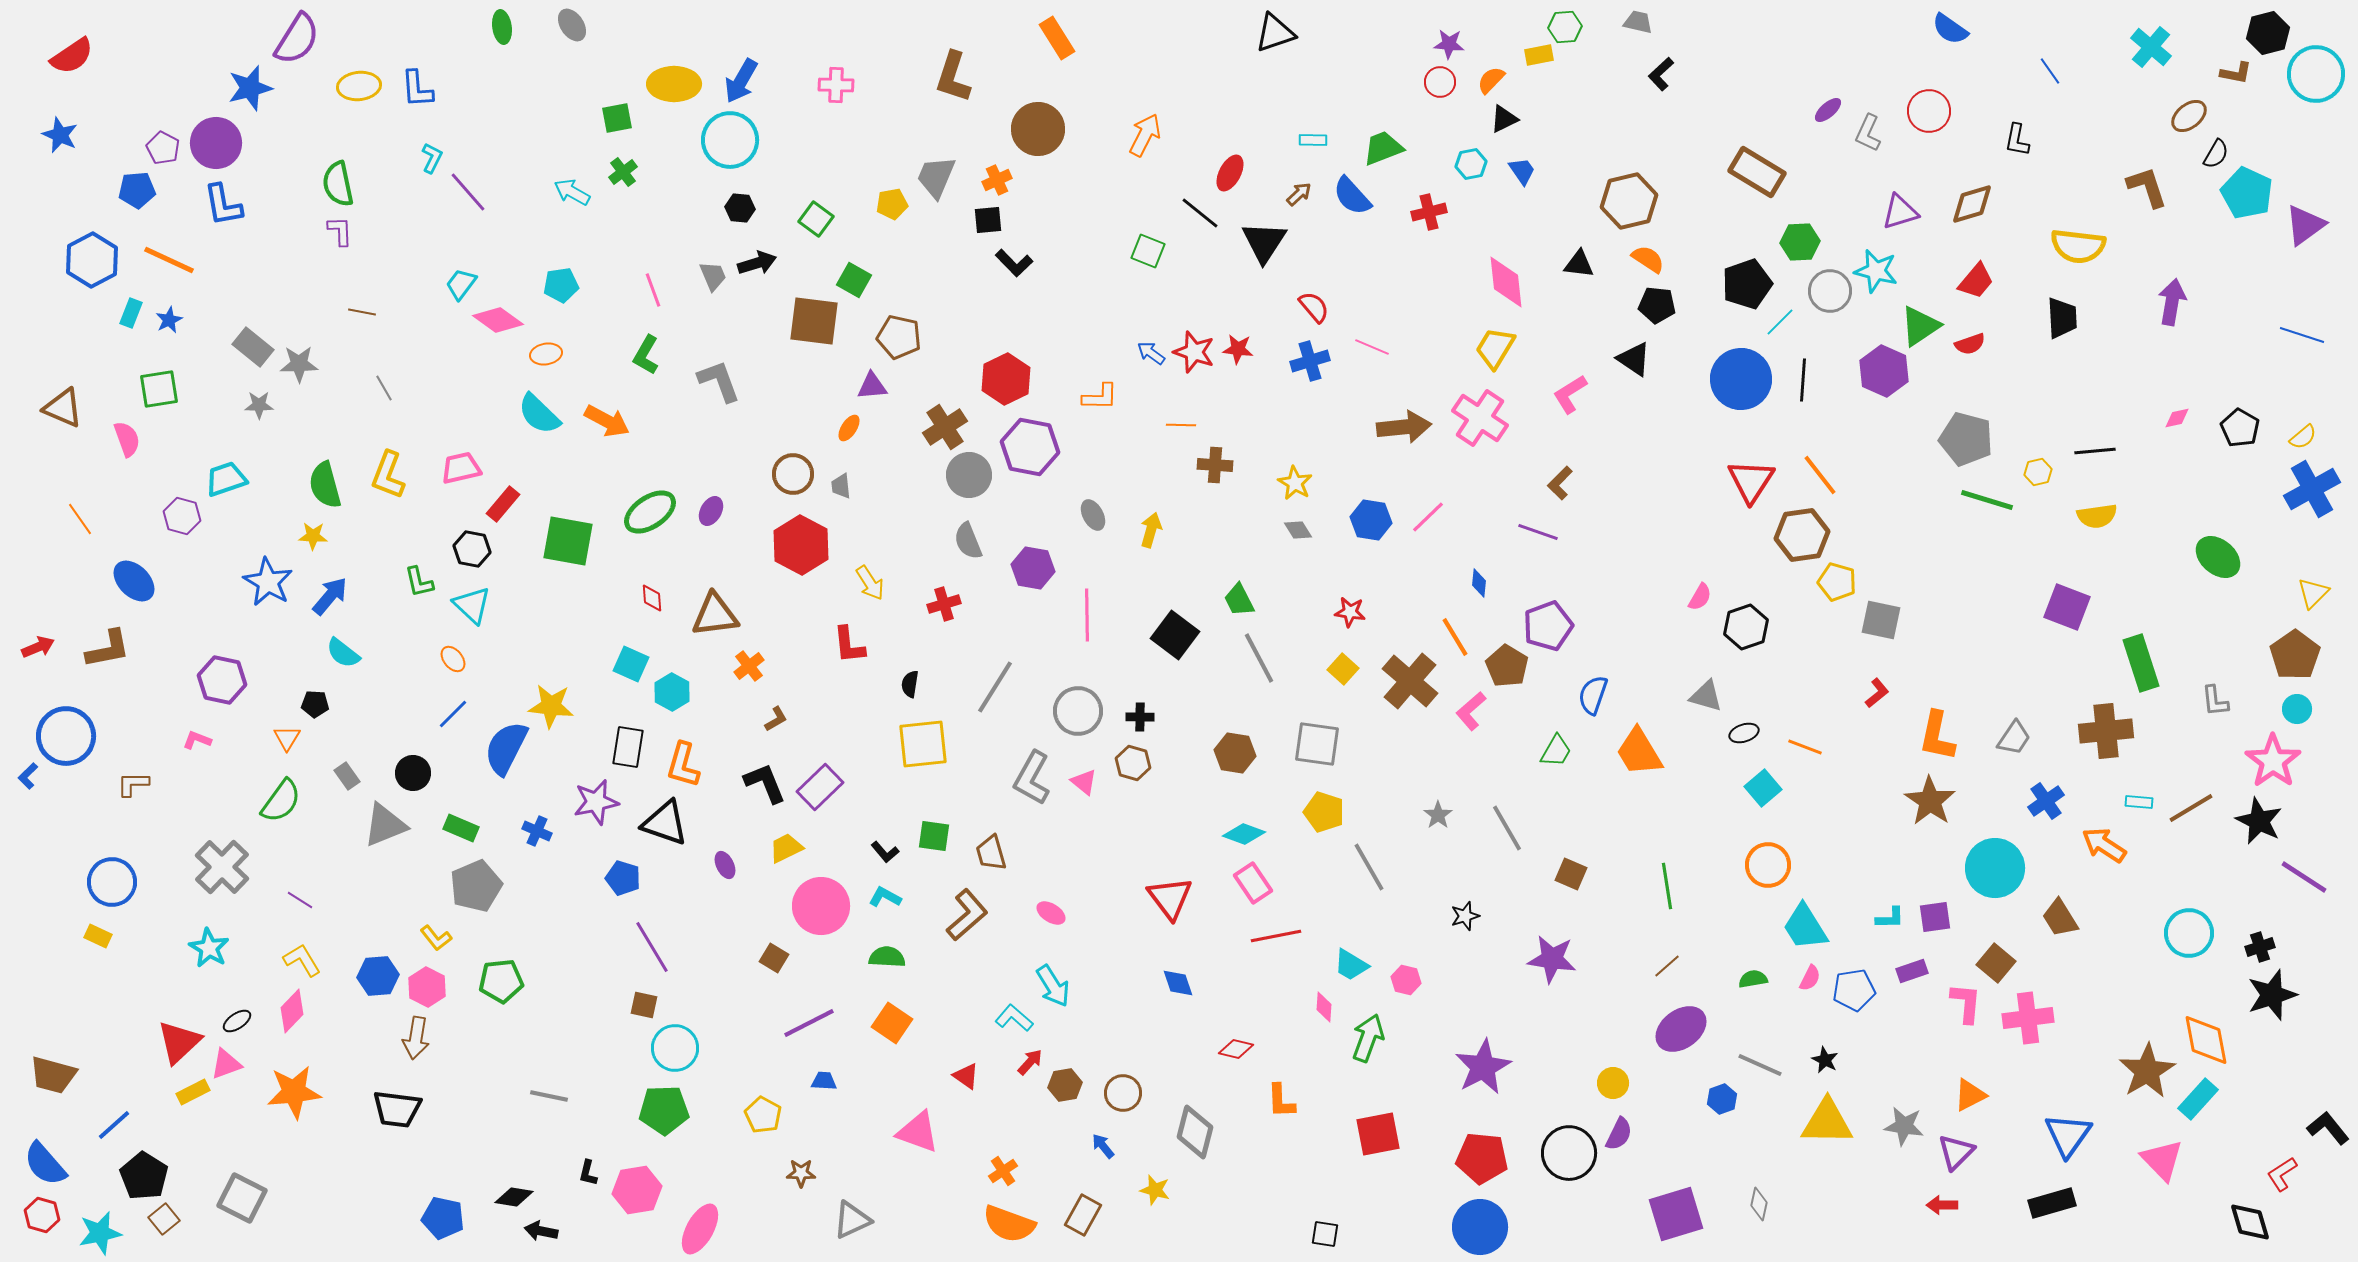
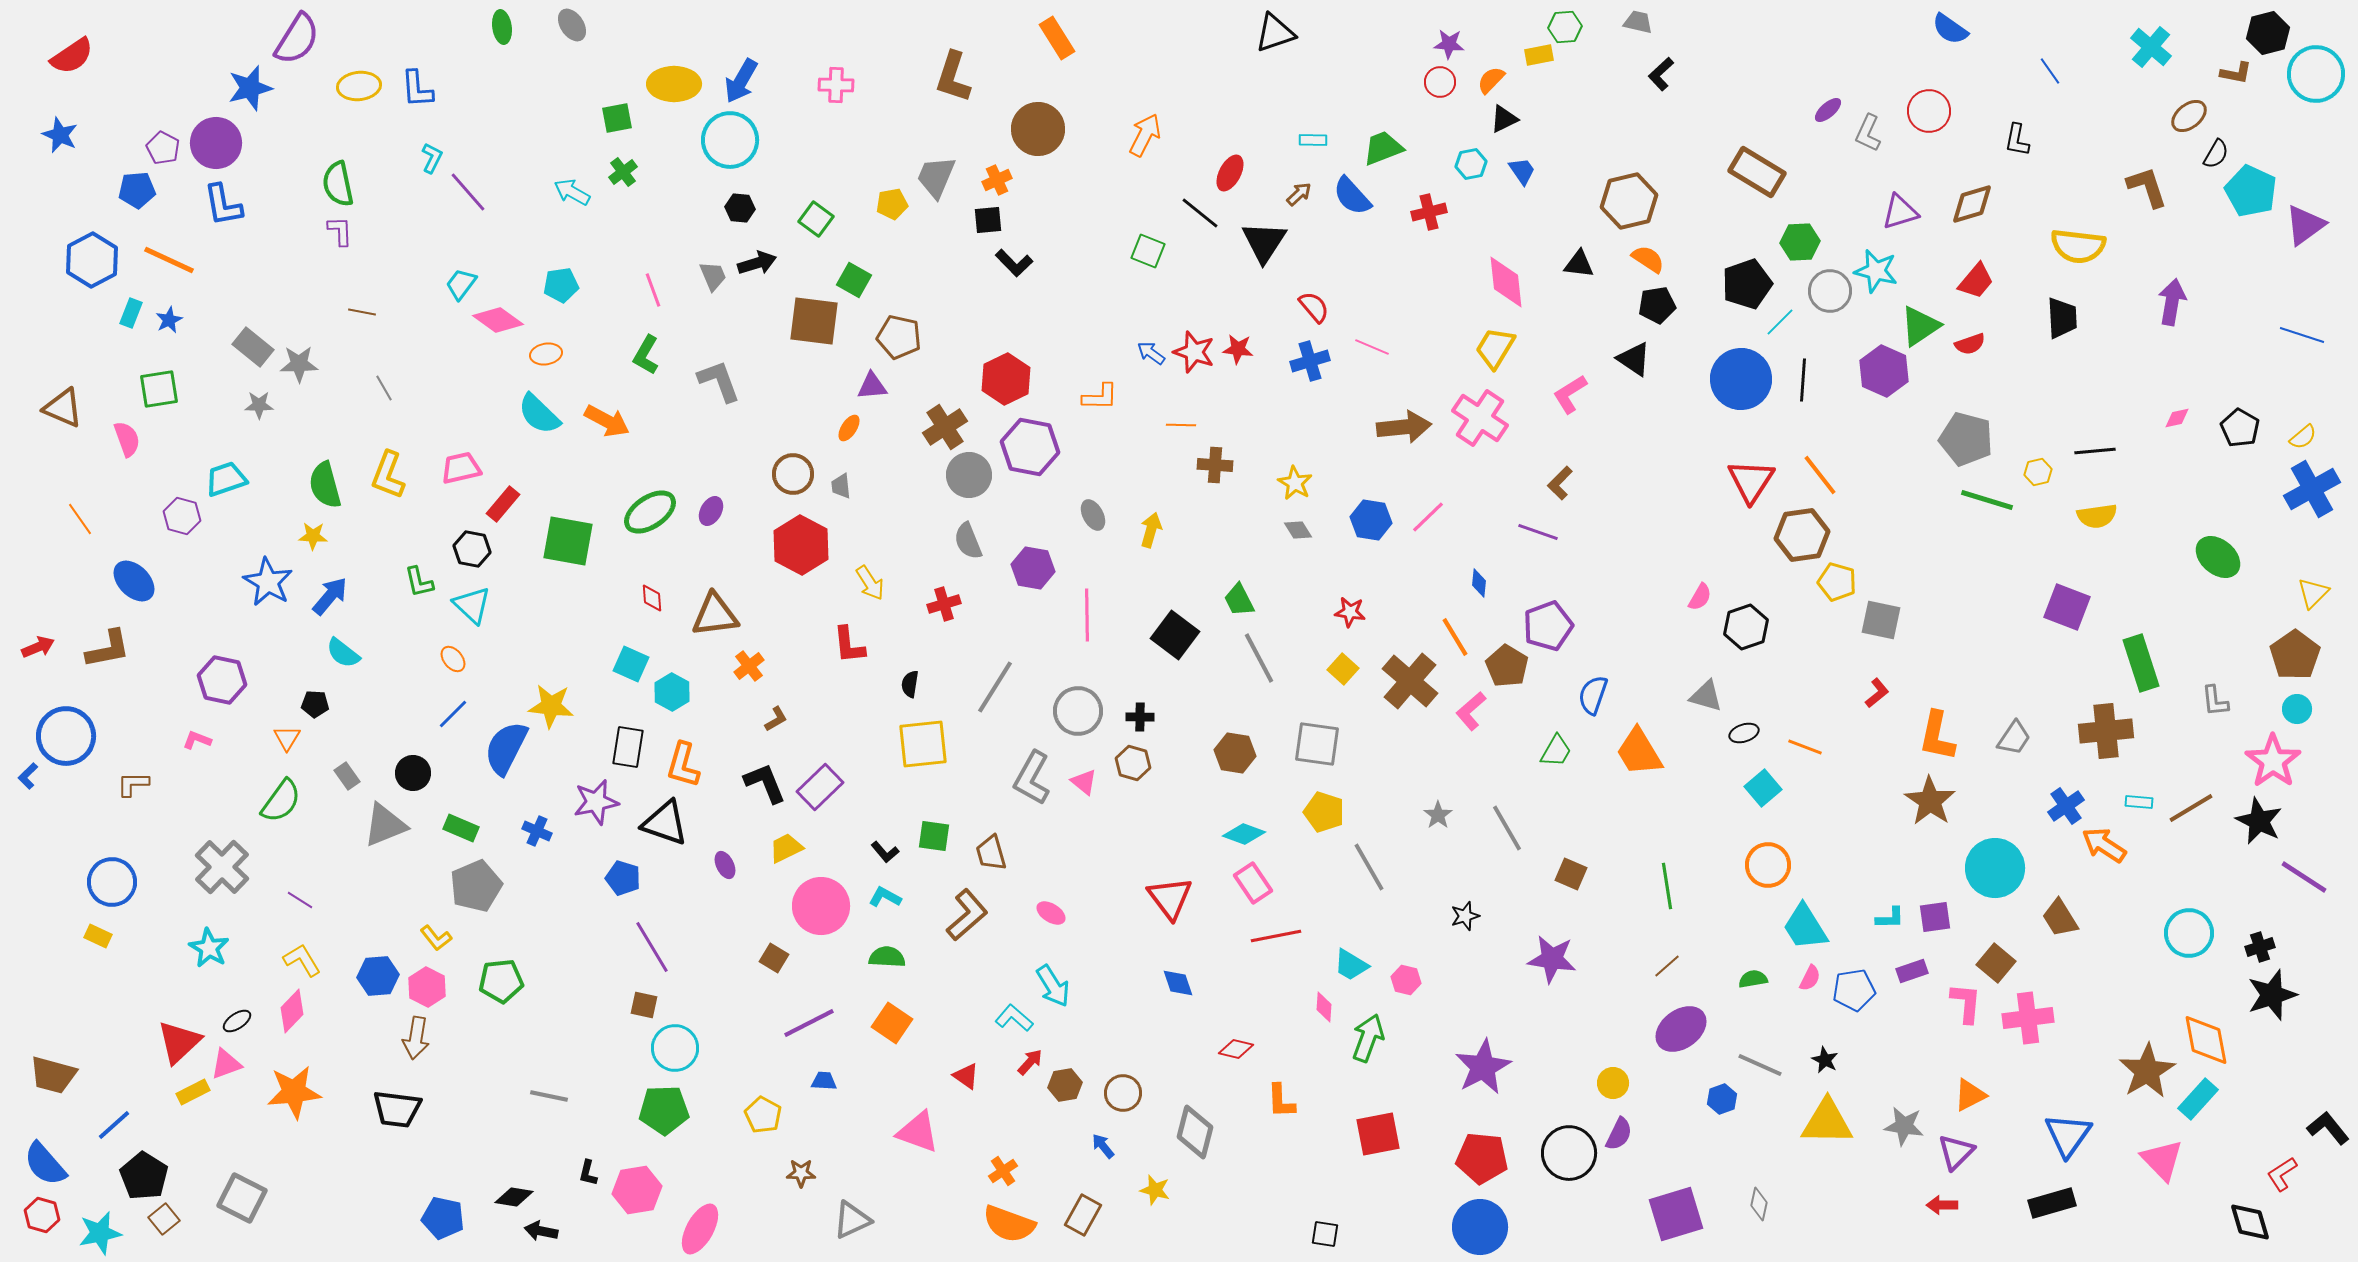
cyan pentagon at (2247, 193): moved 4 px right, 2 px up
black pentagon at (1657, 305): rotated 15 degrees counterclockwise
blue cross at (2046, 801): moved 20 px right, 5 px down
